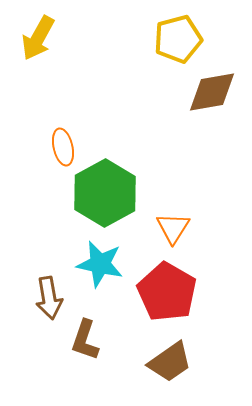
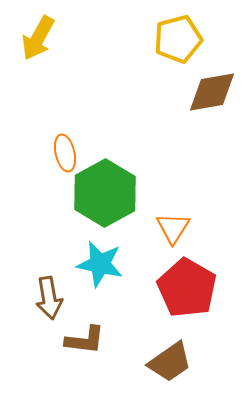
orange ellipse: moved 2 px right, 6 px down
red pentagon: moved 20 px right, 4 px up
brown L-shape: rotated 102 degrees counterclockwise
